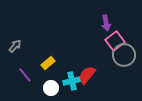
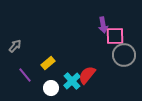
purple arrow: moved 3 px left, 2 px down
pink square: moved 5 px up; rotated 36 degrees clockwise
cyan cross: rotated 30 degrees counterclockwise
